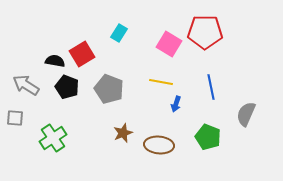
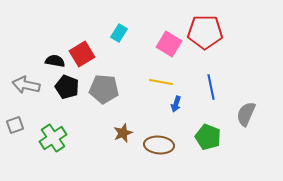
gray arrow: rotated 20 degrees counterclockwise
gray pentagon: moved 5 px left; rotated 16 degrees counterclockwise
gray square: moved 7 px down; rotated 24 degrees counterclockwise
